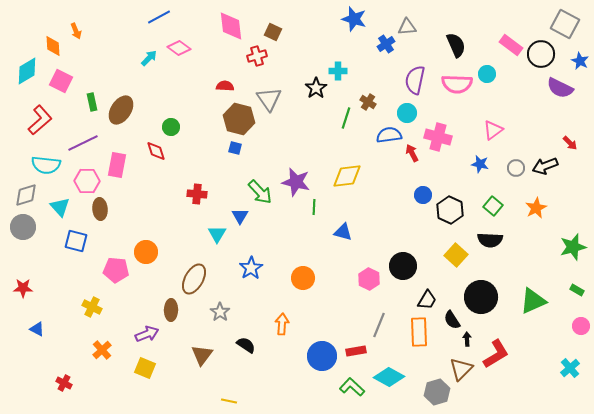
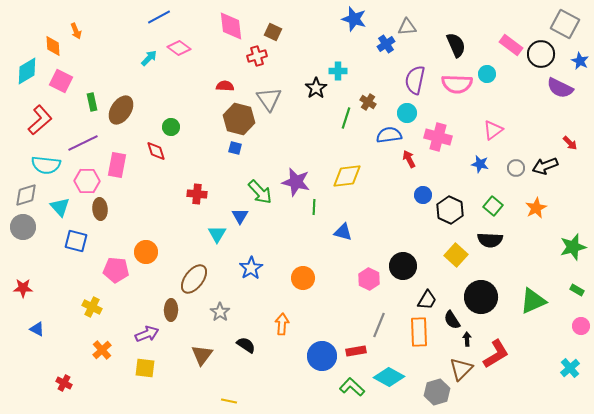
red arrow at (412, 153): moved 3 px left, 6 px down
brown ellipse at (194, 279): rotated 8 degrees clockwise
yellow square at (145, 368): rotated 15 degrees counterclockwise
